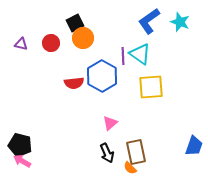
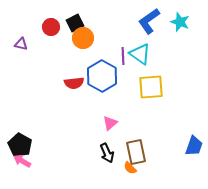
red circle: moved 16 px up
black pentagon: rotated 15 degrees clockwise
